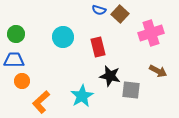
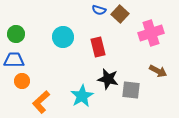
black star: moved 2 px left, 3 px down
